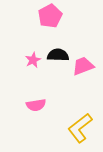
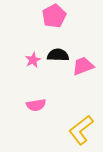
pink pentagon: moved 4 px right
yellow L-shape: moved 1 px right, 2 px down
